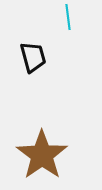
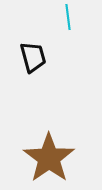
brown star: moved 7 px right, 3 px down
